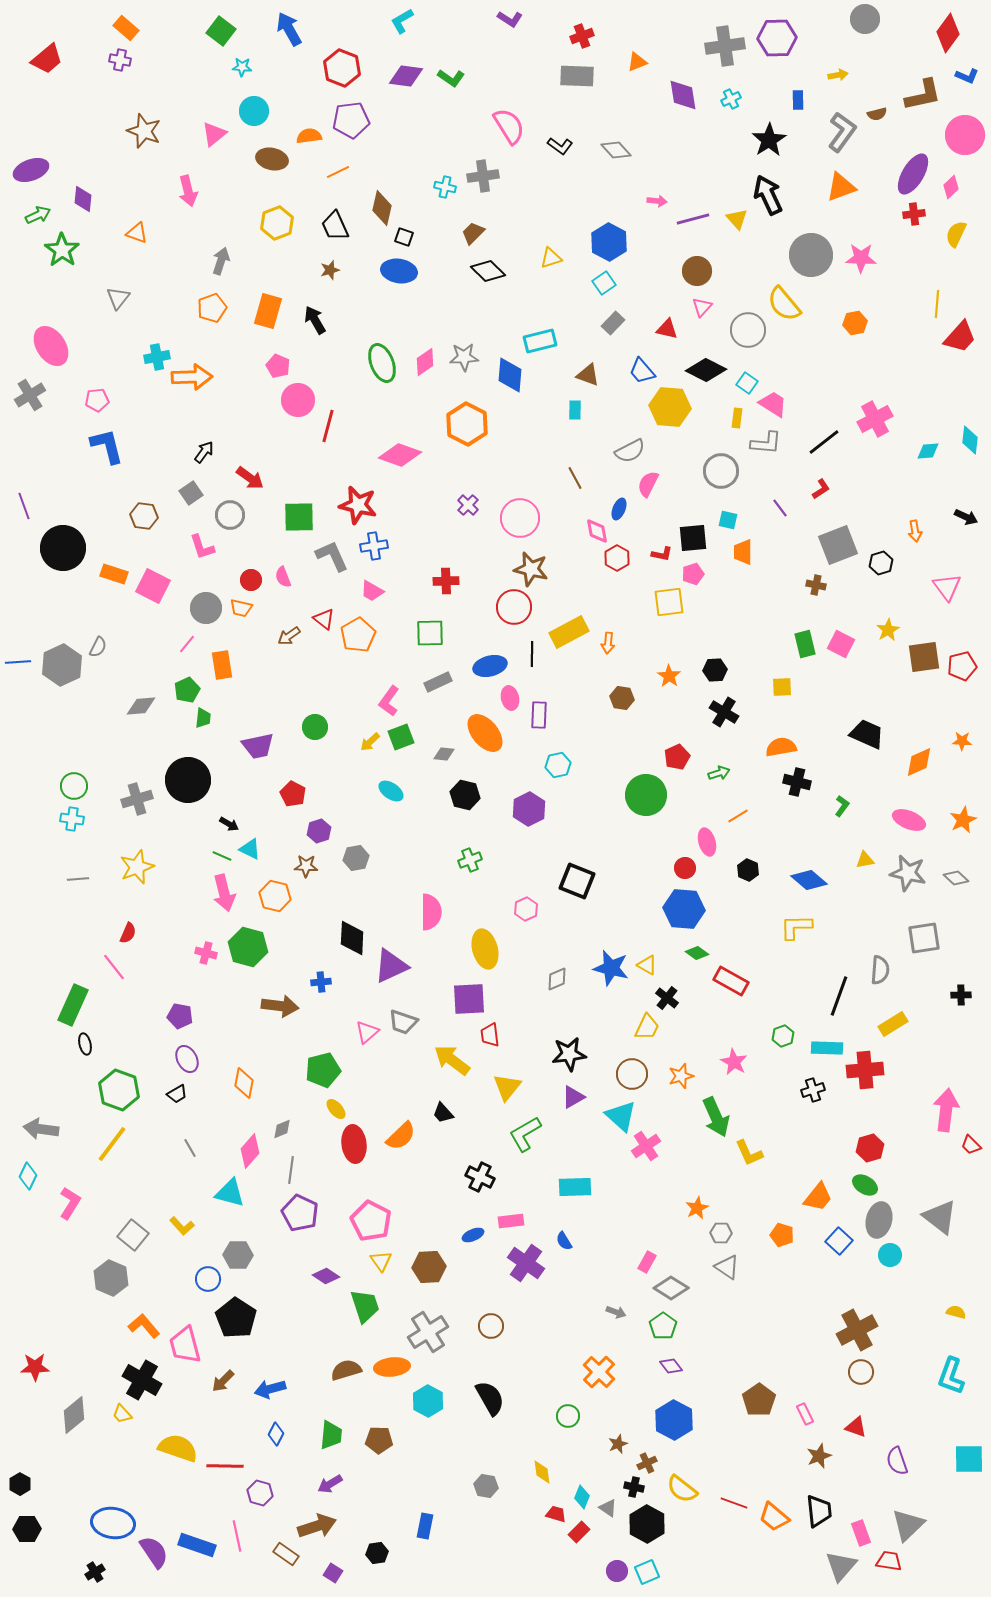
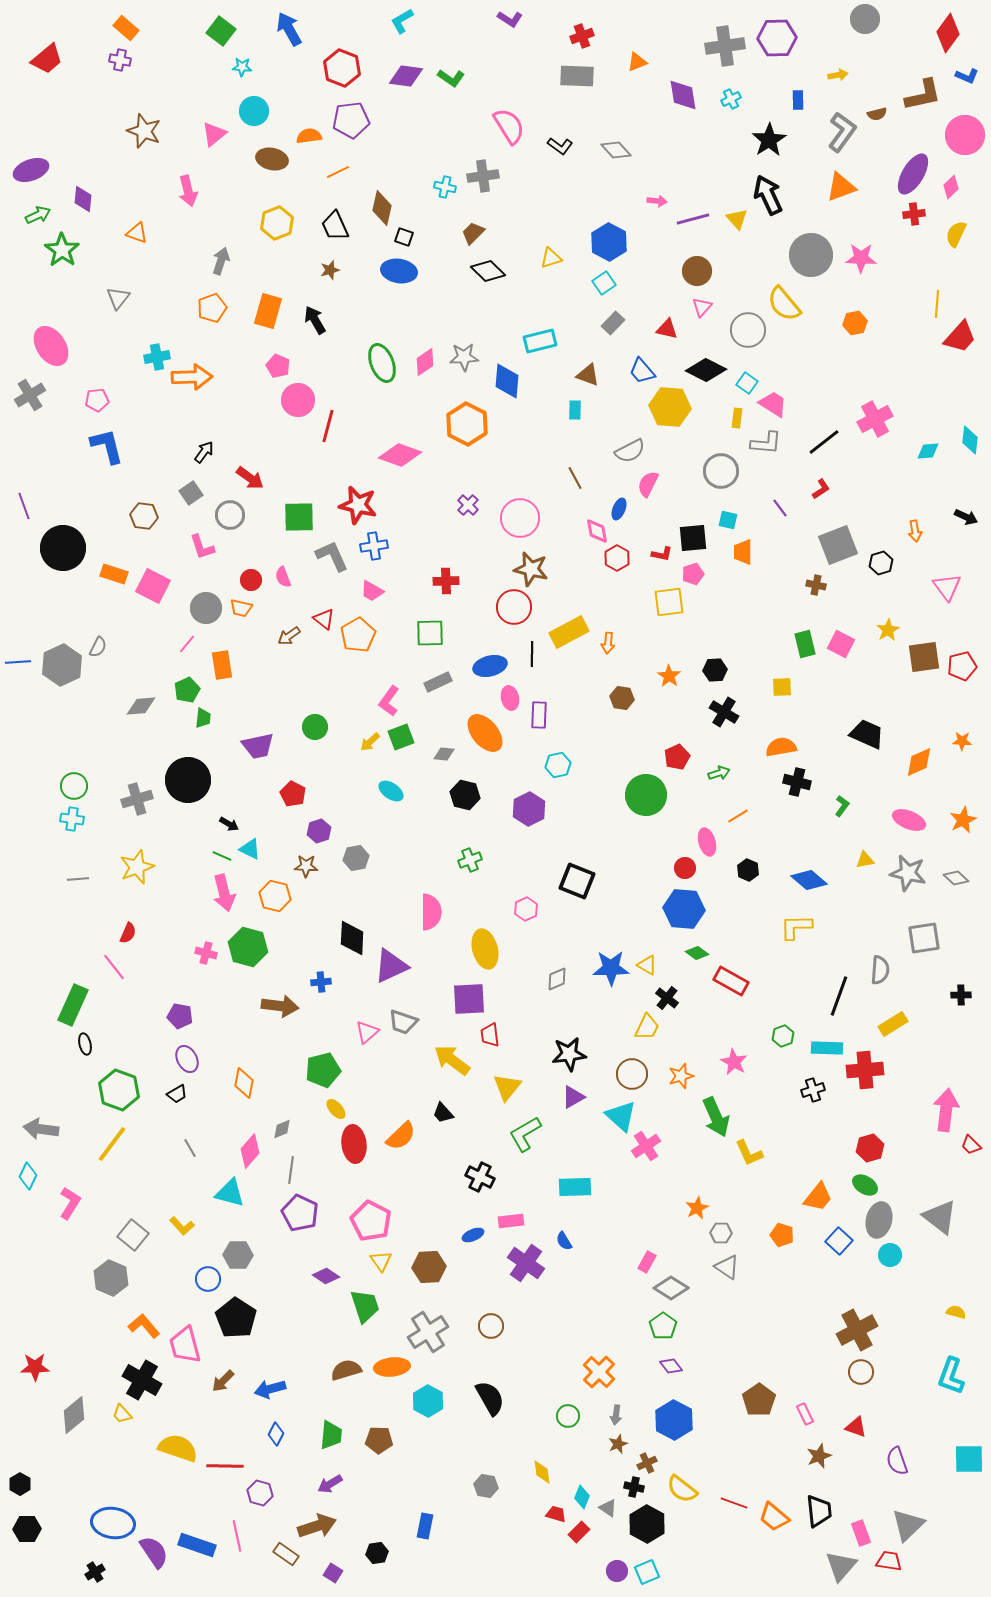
blue diamond at (510, 375): moved 3 px left, 6 px down
blue star at (611, 968): rotated 15 degrees counterclockwise
gray arrow at (616, 1312): moved 103 px down; rotated 78 degrees clockwise
